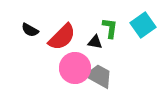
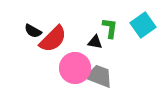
black semicircle: moved 3 px right, 1 px down
red semicircle: moved 9 px left, 2 px down
gray trapezoid: rotated 8 degrees counterclockwise
